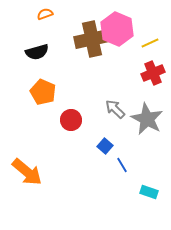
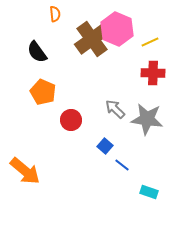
orange semicircle: moved 10 px right; rotated 105 degrees clockwise
brown cross: rotated 24 degrees counterclockwise
yellow line: moved 1 px up
black semicircle: rotated 70 degrees clockwise
red cross: rotated 25 degrees clockwise
gray star: rotated 20 degrees counterclockwise
blue line: rotated 21 degrees counterclockwise
orange arrow: moved 2 px left, 1 px up
